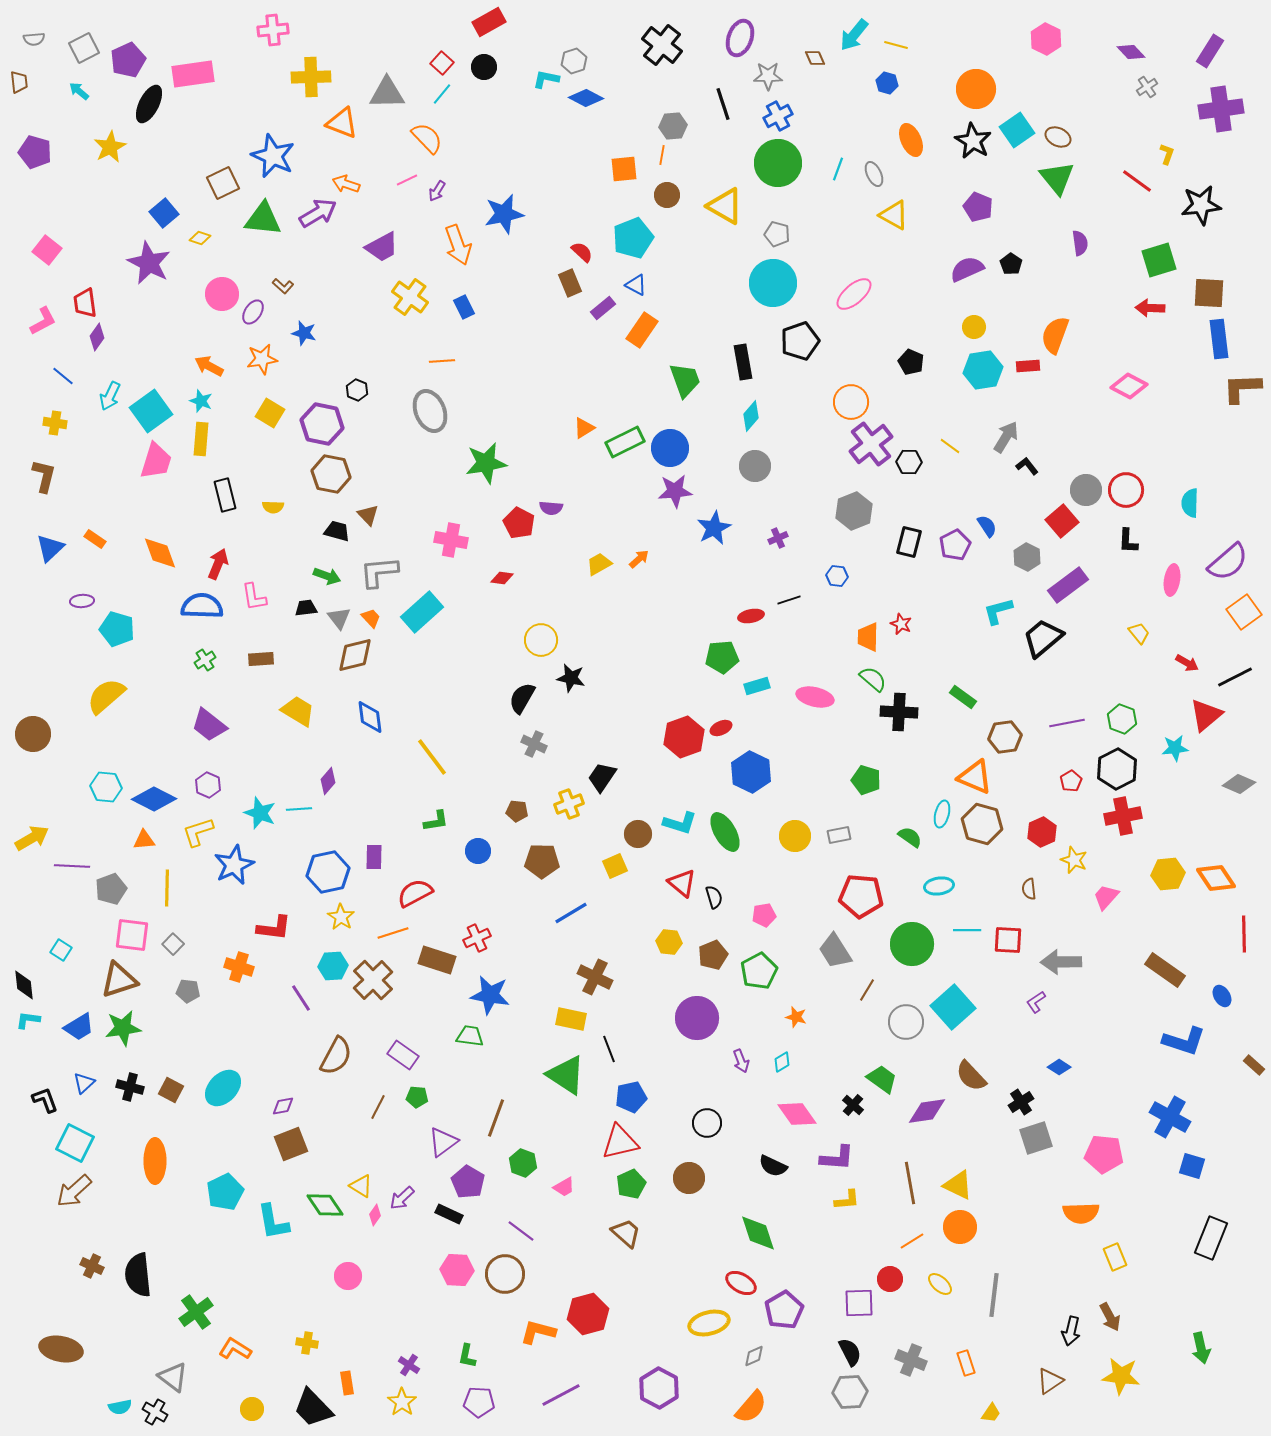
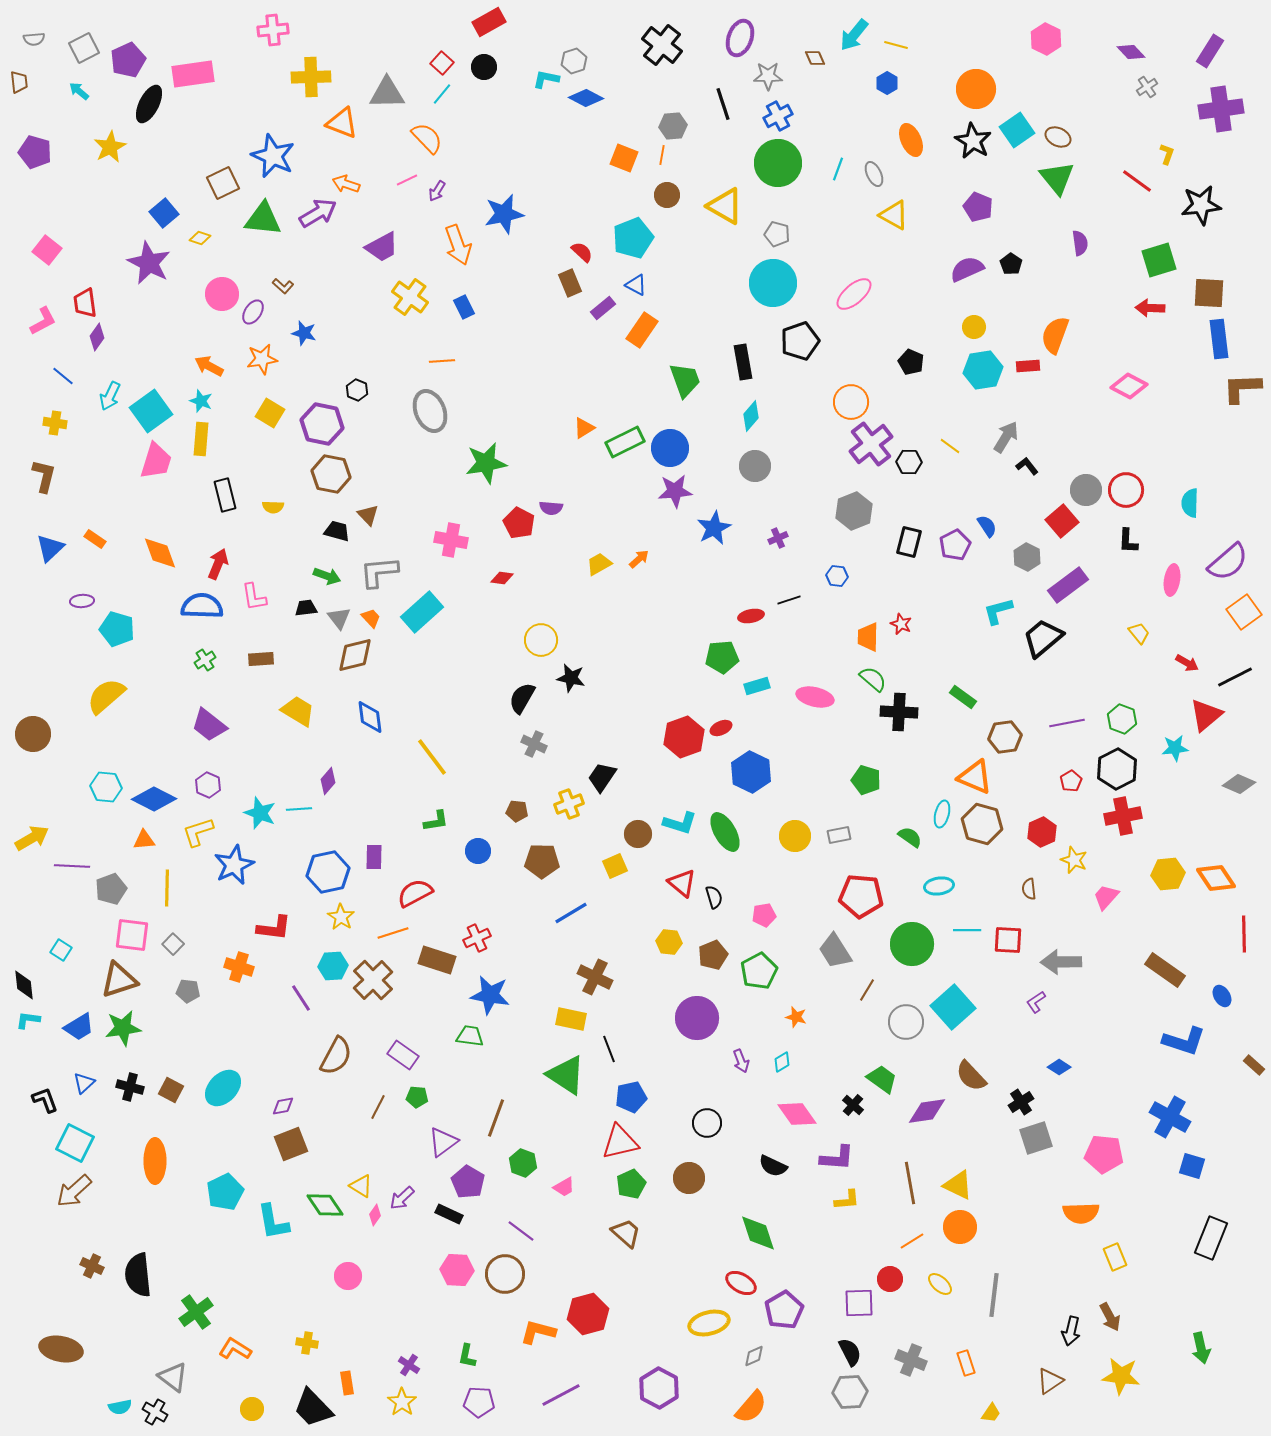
blue hexagon at (887, 83): rotated 15 degrees clockwise
orange square at (624, 169): moved 11 px up; rotated 28 degrees clockwise
